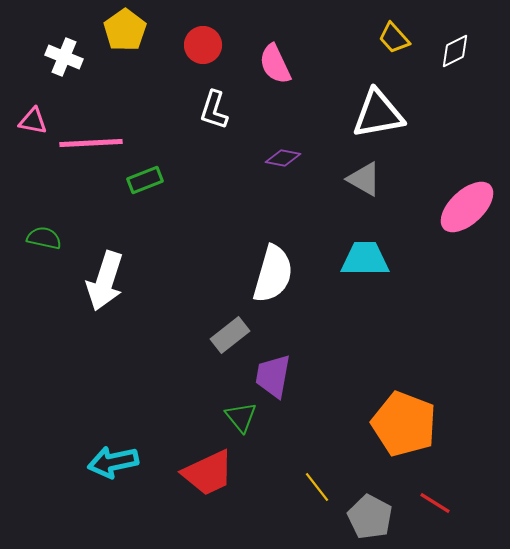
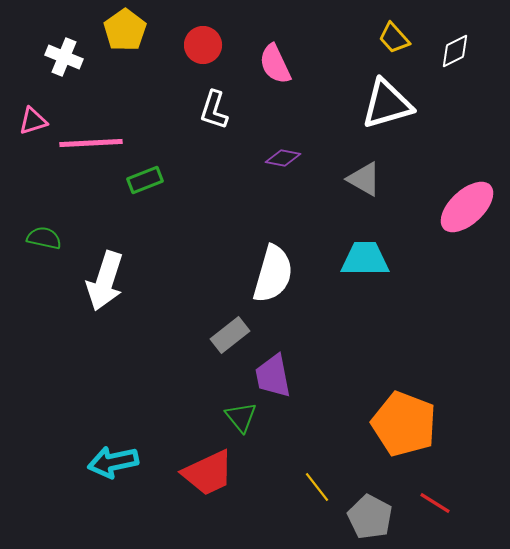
white triangle: moved 9 px right, 10 px up; rotated 6 degrees counterclockwise
pink triangle: rotated 28 degrees counterclockwise
purple trapezoid: rotated 21 degrees counterclockwise
